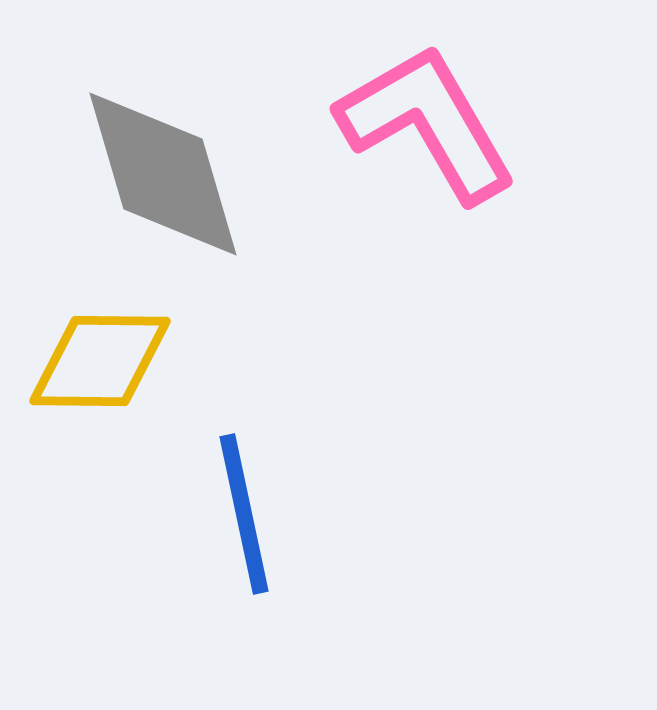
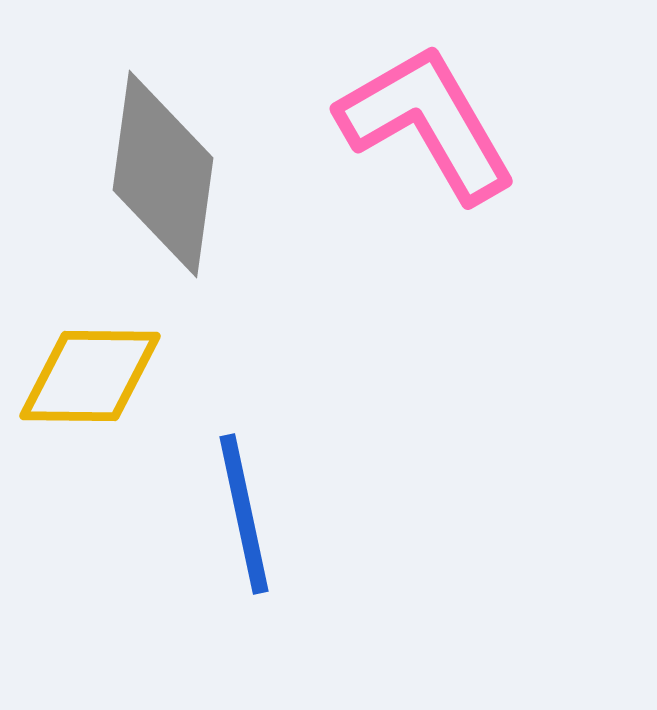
gray diamond: rotated 24 degrees clockwise
yellow diamond: moved 10 px left, 15 px down
